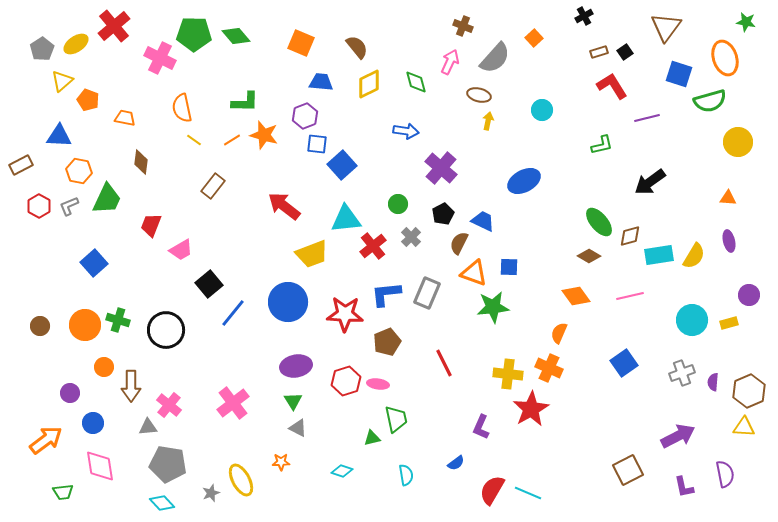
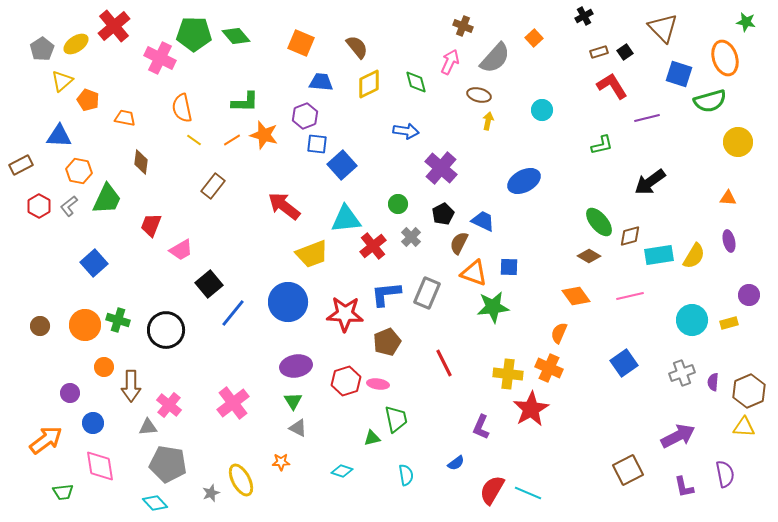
brown triangle at (666, 27): moved 3 px left, 1 px down; rotated 20 degrees counterclockwise
gray L-shape at (69, 206): rotated 15 degrees counterclockwise
cyan diamond at (162, 503): moved 7 px left
